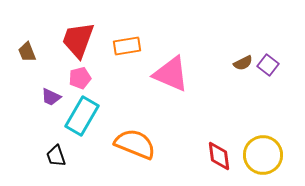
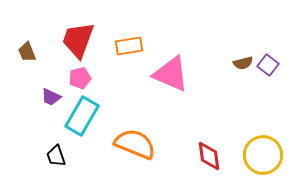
orange rectangle: moved 2 px right
brown semicircle: rotated 12 degrees clockwise
red diamond: moved 10 px left
